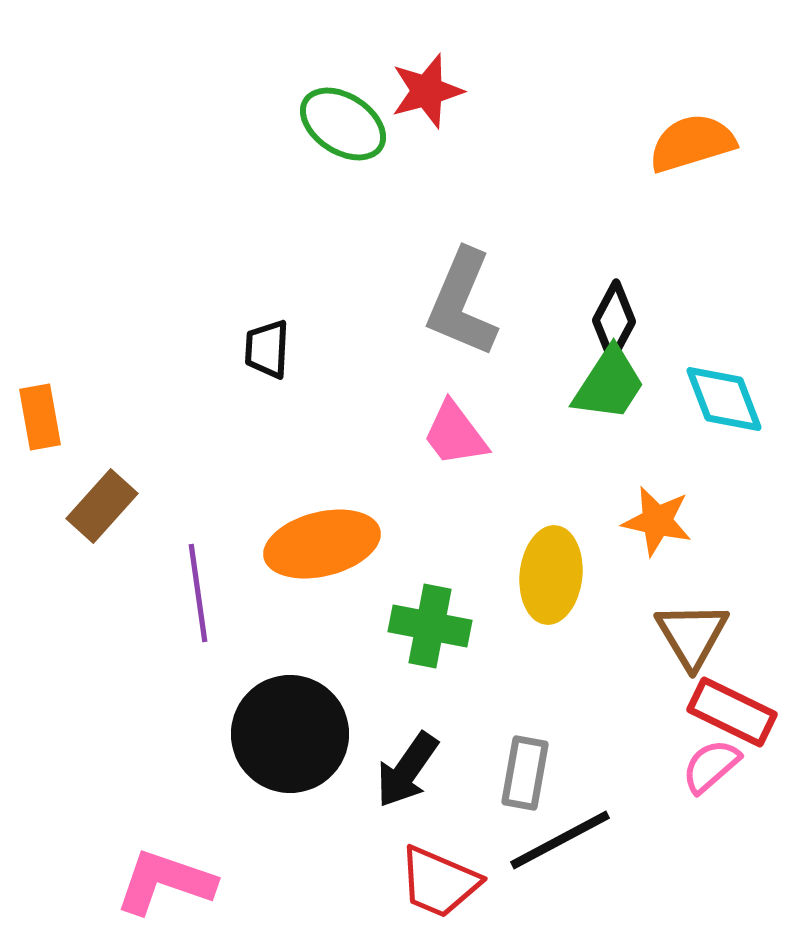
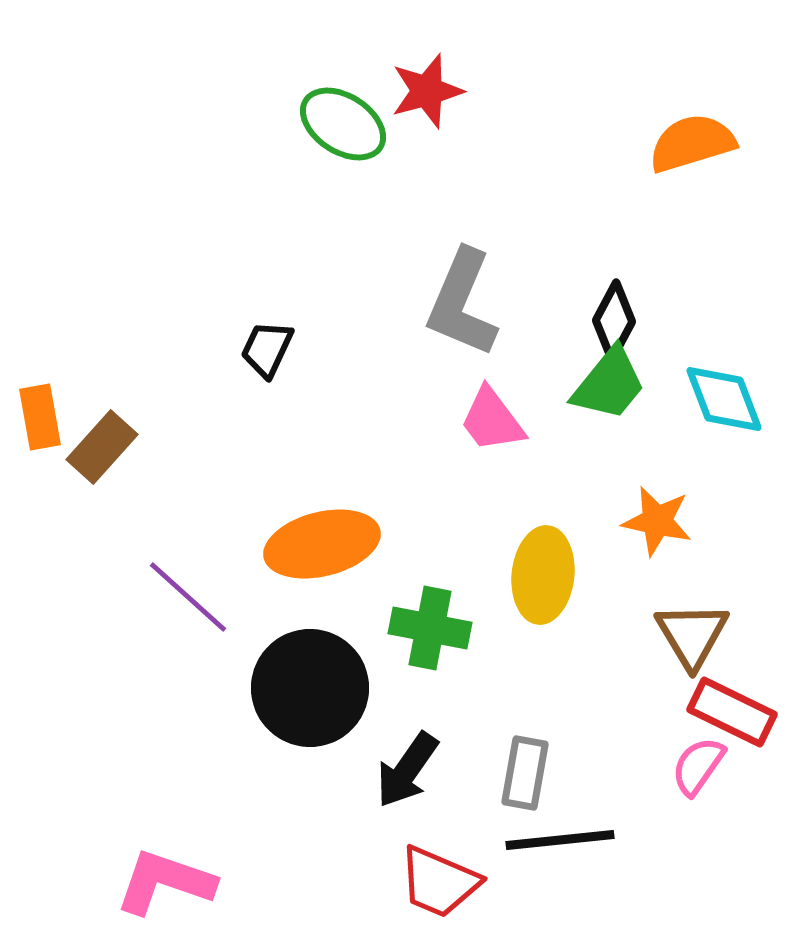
black trapezoid: rotated 22 degrees clockwise
green trapezoid: rotated 6 degrees clockwise
pink trapezoid: moved 37 px right, 14 px up
brown rectangle: moved 59 px up
yellow ellipse: moved 8 px left
purple line: moved 10 px left, 4 px down; rotated 40 degrees counterclockwise
green cross: moved 2 px down
black circle: moved 20 px right, 46 px up
pink semicircle: moved 13 px left; rotated 14 degrees counterclockwise
black line: rotated 22 degrees clockwise
